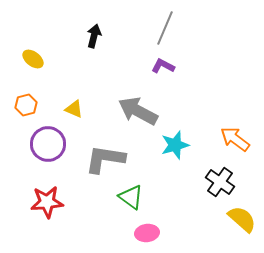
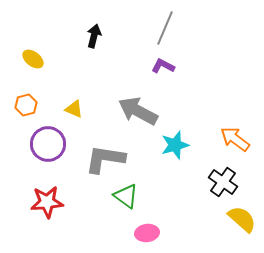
black cross: moved 3 px right
green triangle: moved 5 px left, 1 px up
